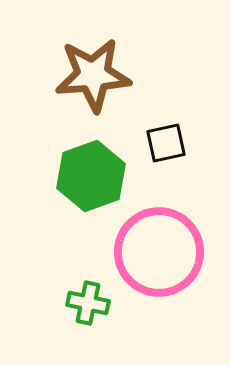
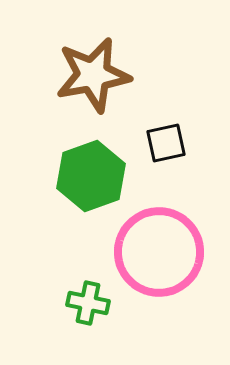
brown star: rotated 6 degrees counterclockwise
